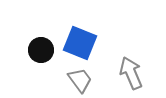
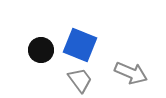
blue square: moved 2 px down
gray arrow: rotated 136 degrees clockwise
